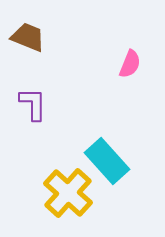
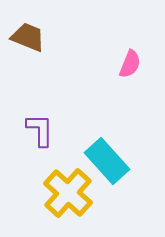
purple L-shape: moved 7 px right, 26 px down
